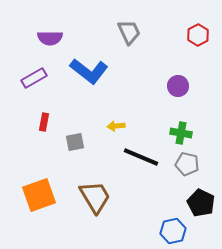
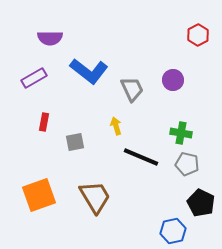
gray trapezoid: moved 3 px right, 57 px down
purple circle: moved 5 px left, 6 px up
yellow arrow: rotated 78 degrees clockwise
